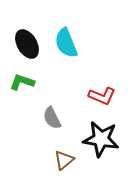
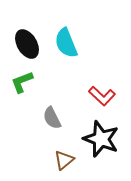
green L-shape: rotated 40 degrees counterclockwise
red L-shape: rotated 20 degrees clockwise
black star: rotated 12 degrees clockwise
